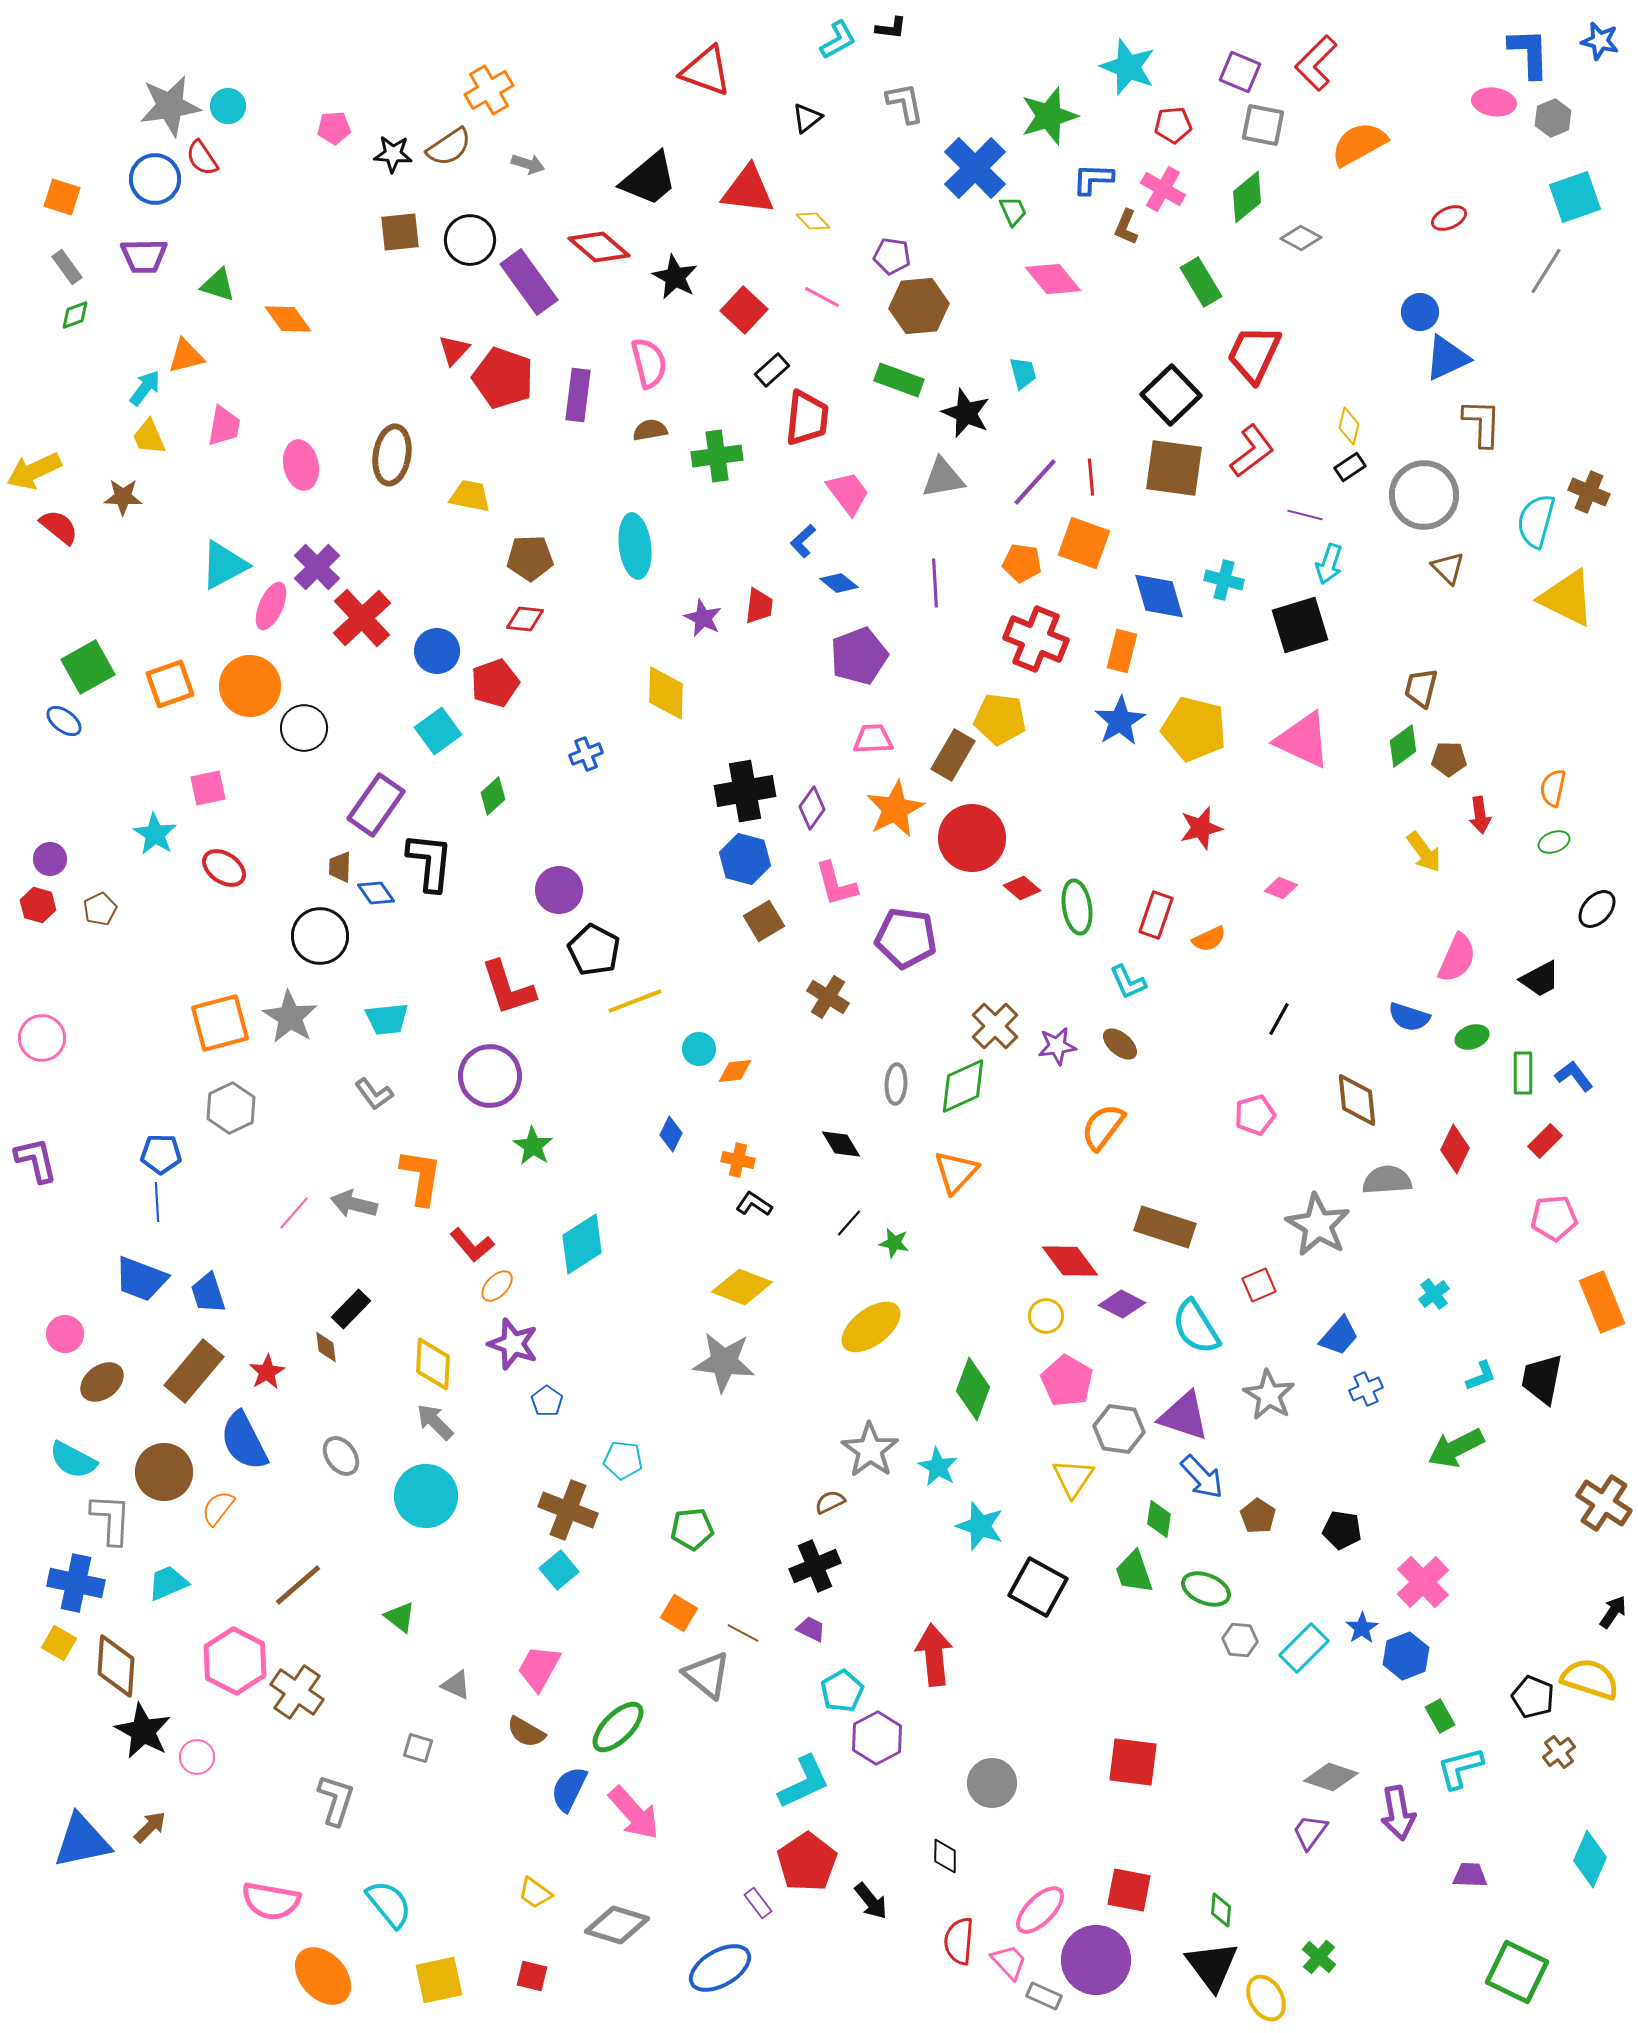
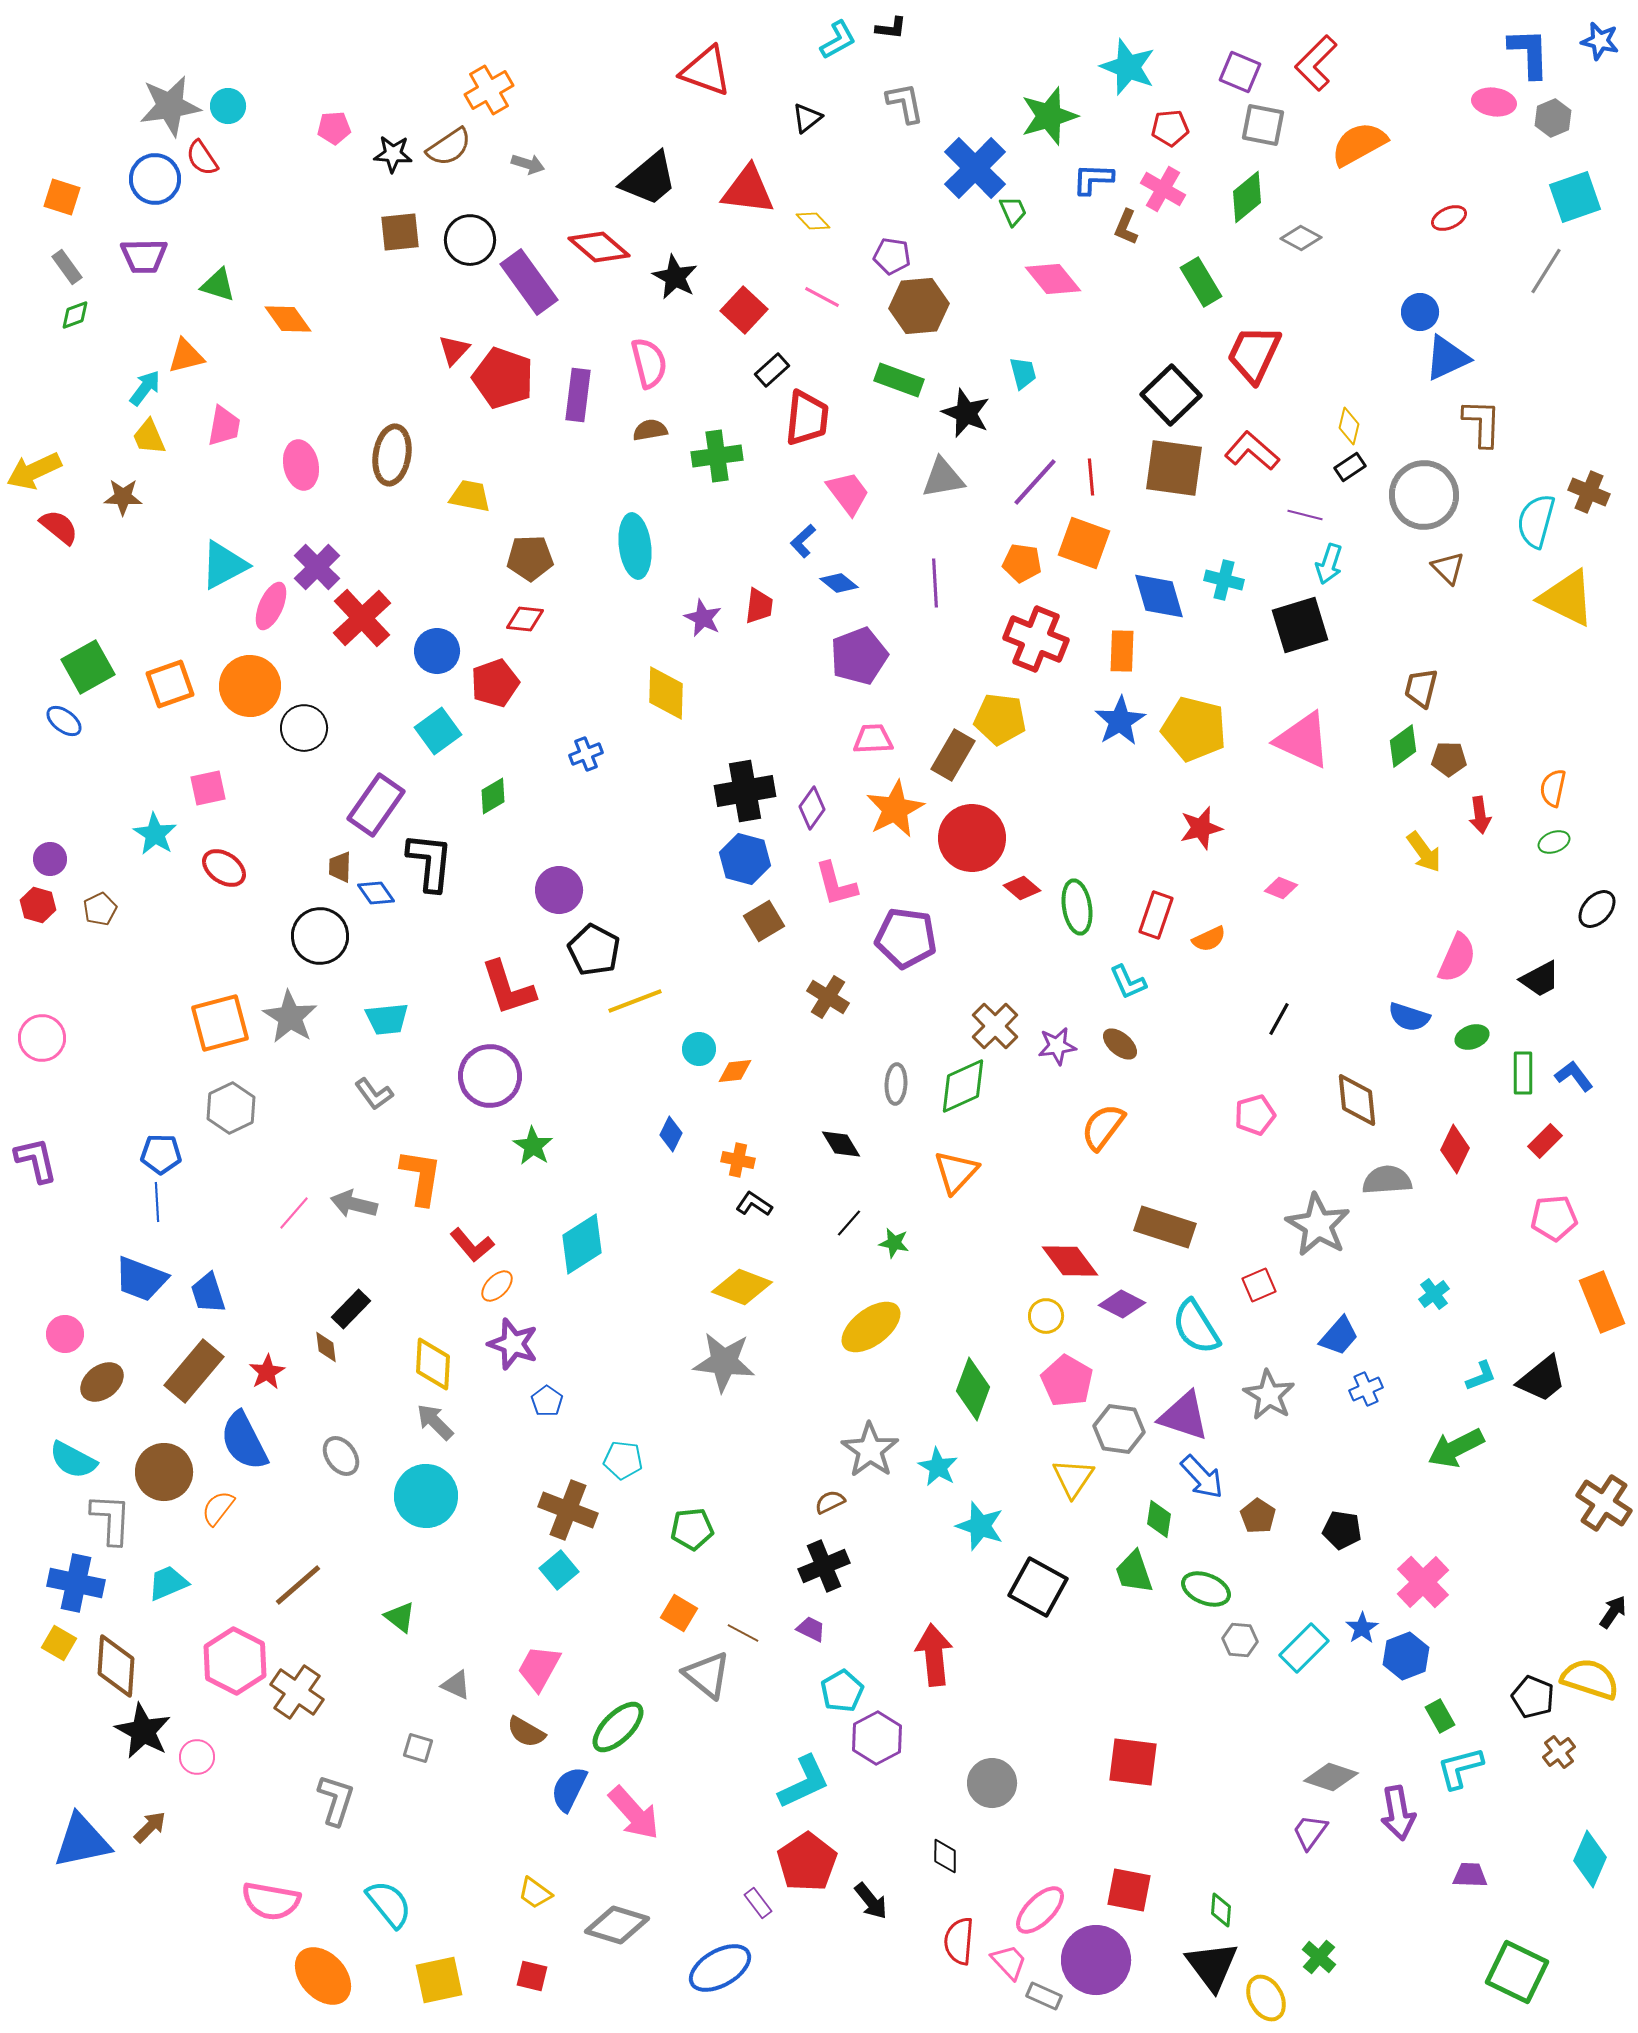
red pentagon at (1173, 125): moved 3 px left, 3 px down
red L-shape at (1252, 451): rotated 102 degrees counterclockwise
orange rectangle at (1122, 651): rotated 12 degrees counterclockwise
green diamond at (493, 796): rotated 12 degrees clockwise
black trapezoid at (1542, 1379): rotated 140 degrees counterclockwise
black cross at (815, 1566): moved 9 px right
